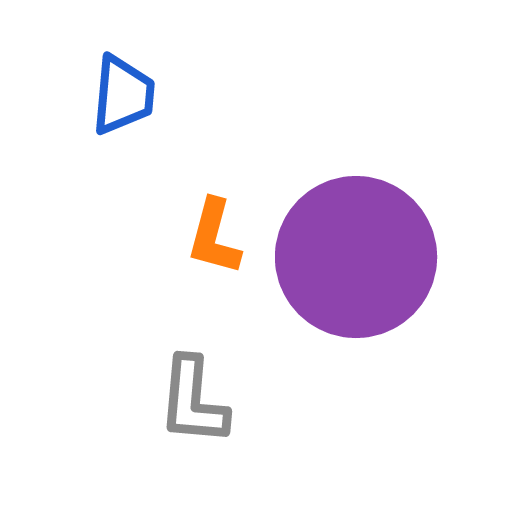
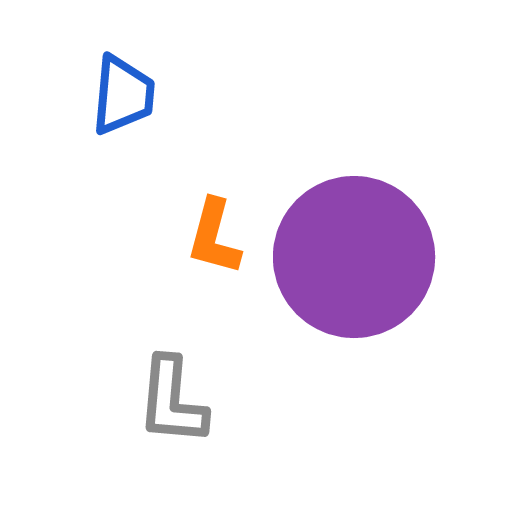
purple circle: moved 2 px left
gray L-shape: moved 21 px left
